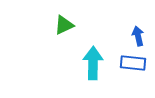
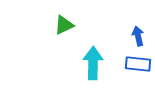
blue rectangle: moved 5 px right, 1 px down
